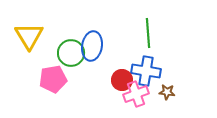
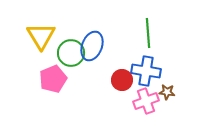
yellow triangle: moved 12 px right
blue ellipse: rotated 12 degrees clockwise
pink pentagon: rotated 12 degrees counterclockwise
pink cross: moved 10 px right, 7 px down
